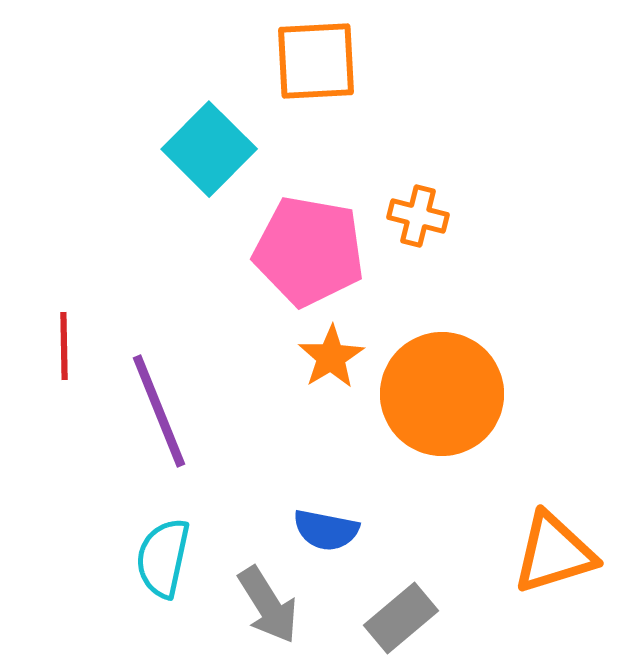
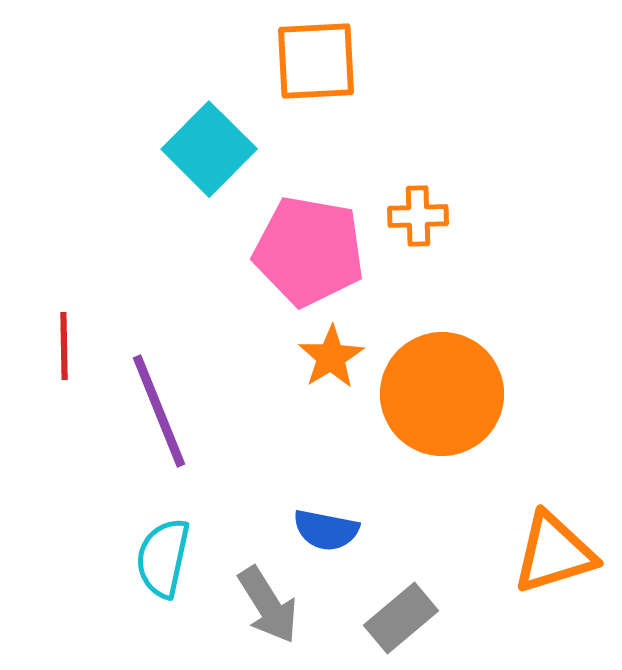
orange cross: rotated 16 degrees counterclockwise
